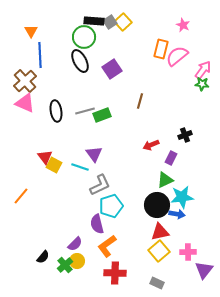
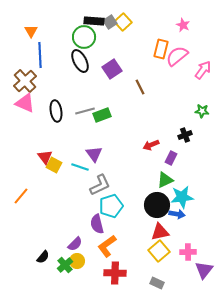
green star at (202, 84): moved 27 px down
brown line at (140, 101): moved 14 px up; rotated 42 degrees counterclockwise
